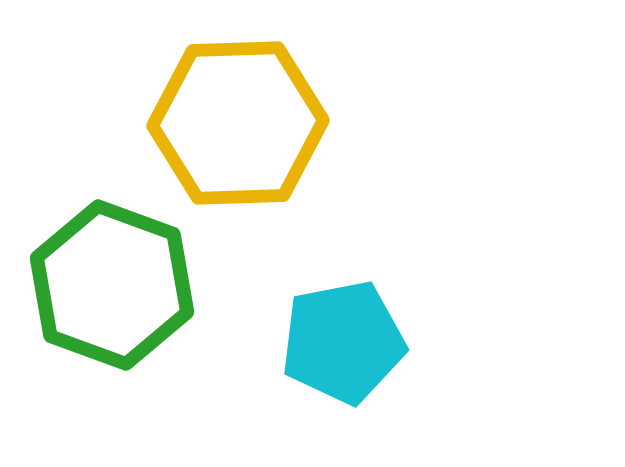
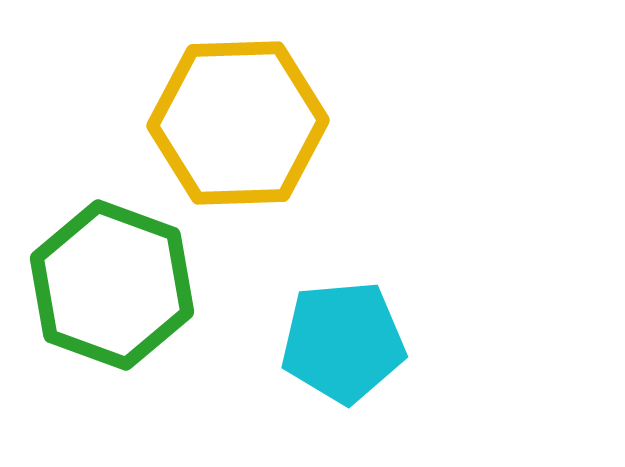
cyan pentagon: rotated 6 degrees clockwise
